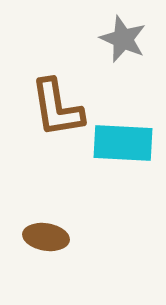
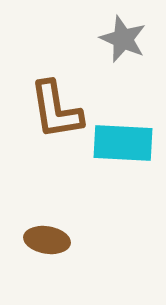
brown L-shape: moved 1 px left, 2 px down
brown ellipse: moved 1 px right, 3 px down
